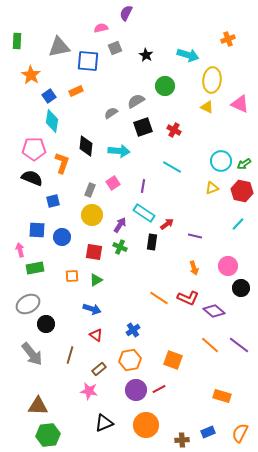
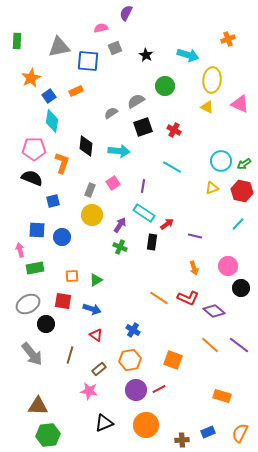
orange star at (31, 75): moved 3 px down; rotated 12 degrees clockwise
red square at (94, 252): moved 31 px left, 49 px down
blue cross at (133, 330): rotated 24 degrees counterclockwise
